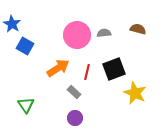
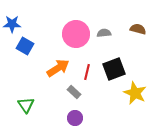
blue star: rotated 30 degrees counterclockwise
pink circle: moved 1 px left, 1 px up
